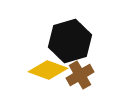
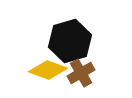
brown cross: moved 1 px right, 2 px up
